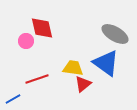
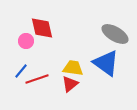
red triangle: moved 13 px left
blue line: moved 8 px right, 28 px up; rotated 21 degrees counterclockwise
